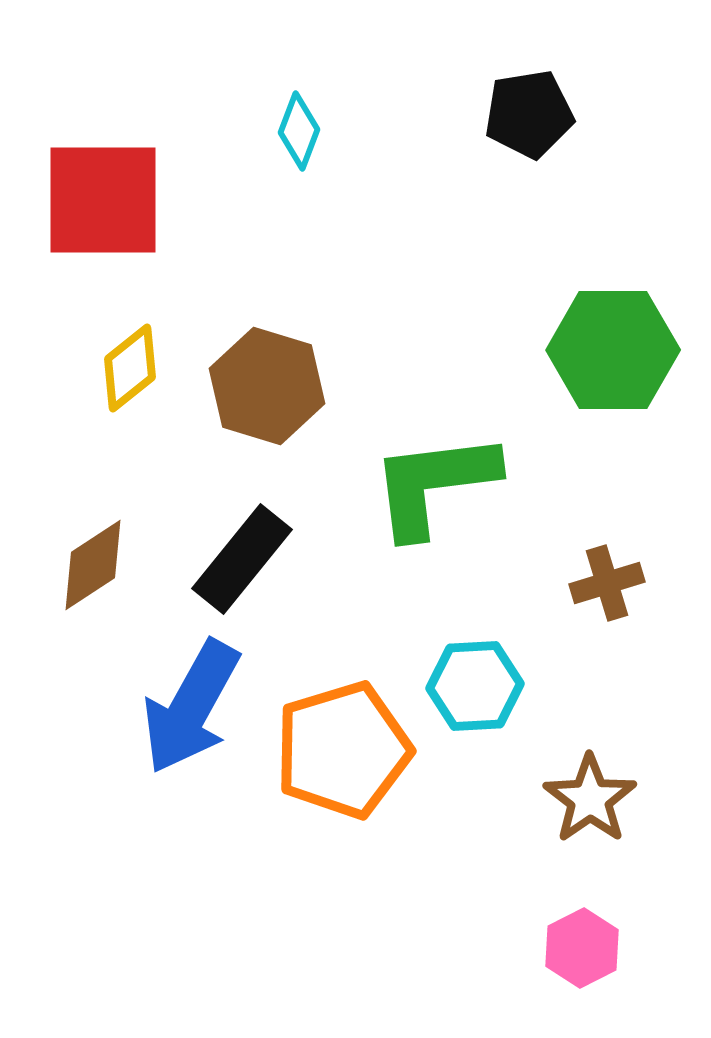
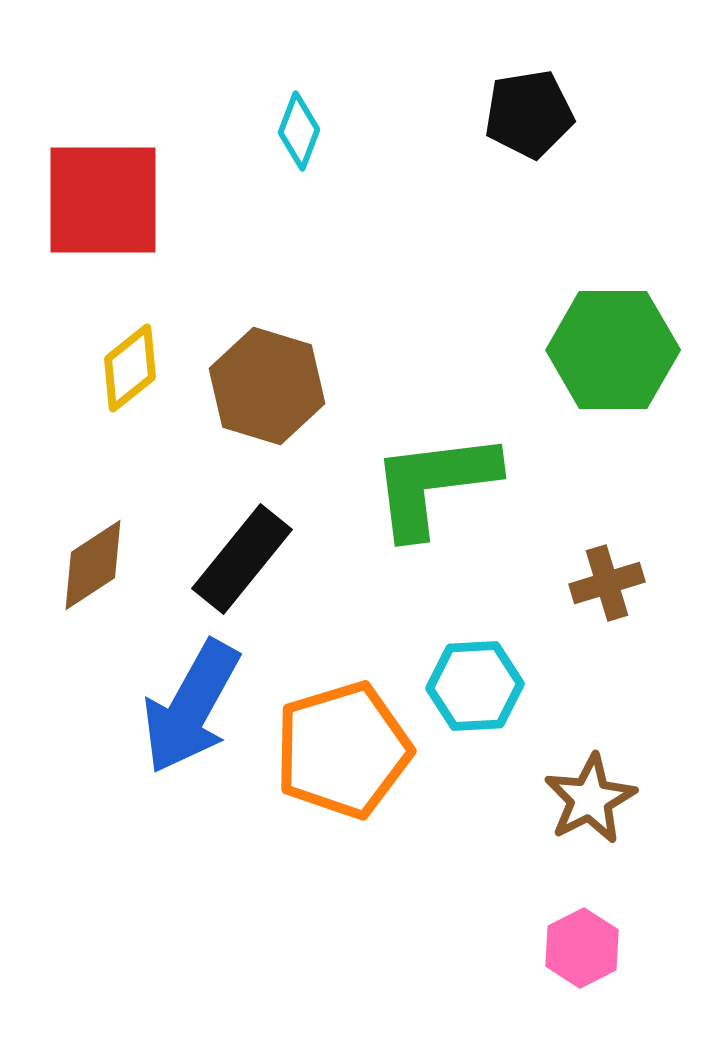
brown star: rotated 8 degrees clockwise
